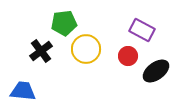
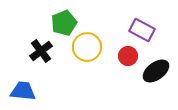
green pentagon: rotated 15 degrees counterclockwise
yellow circle: moved 1 px right, 2 px up
